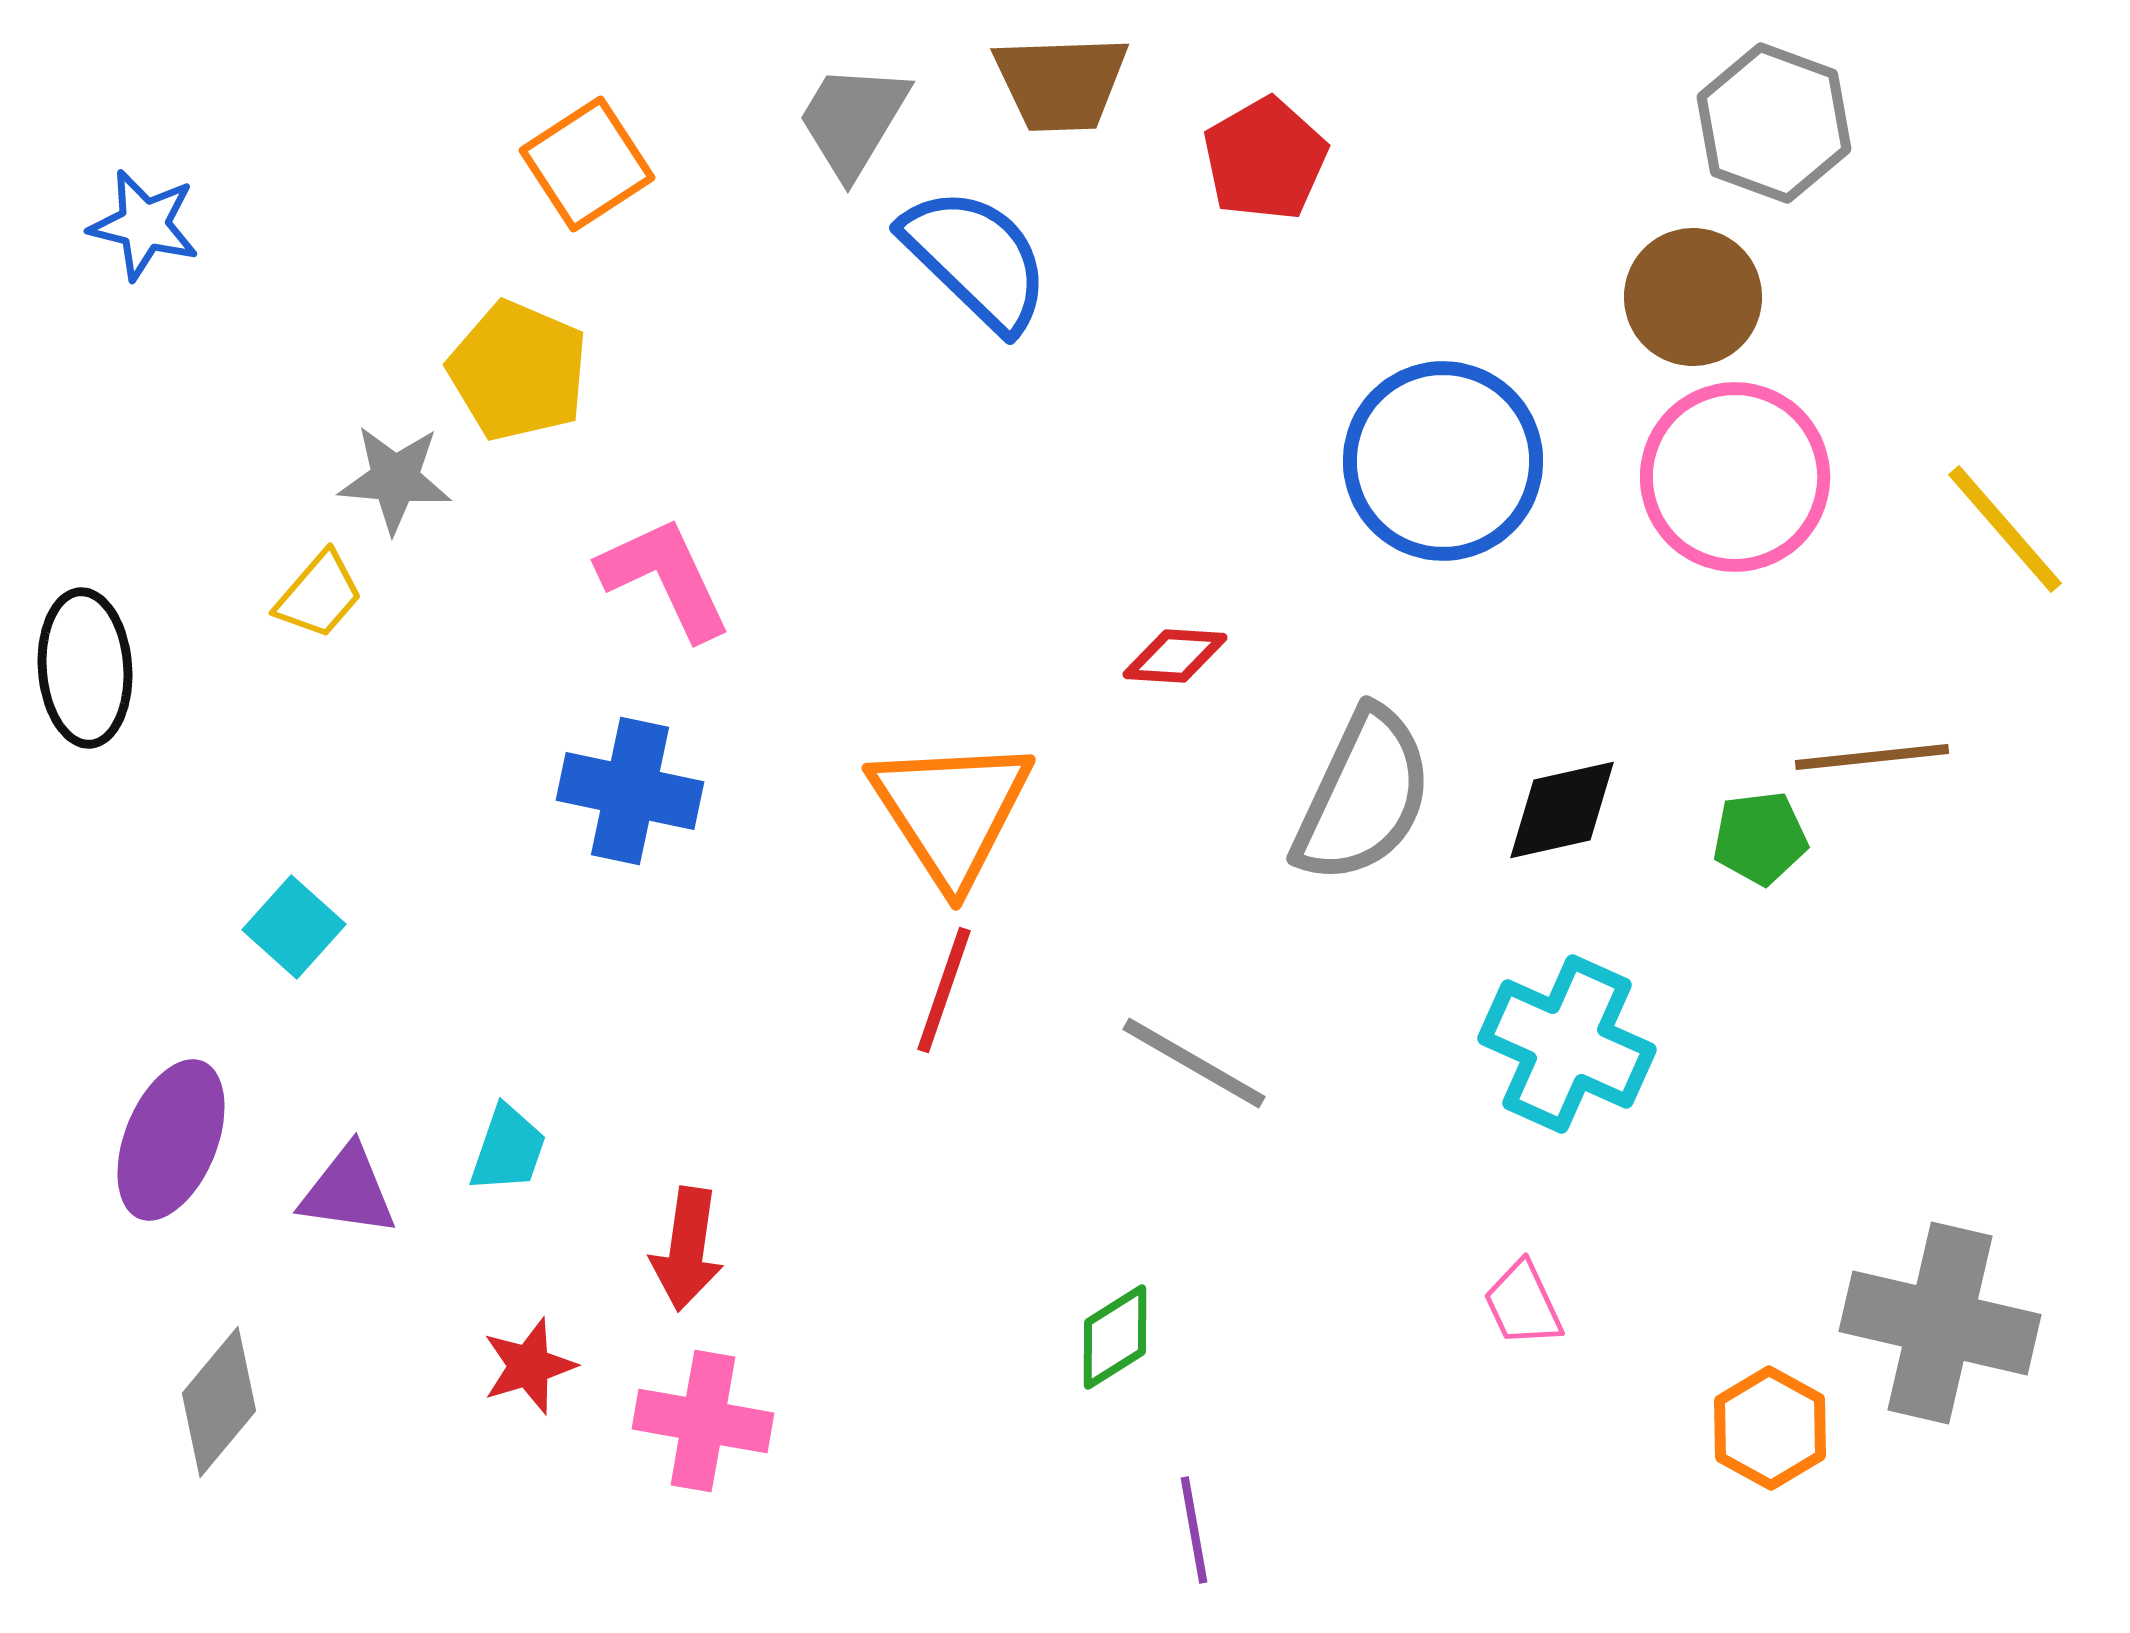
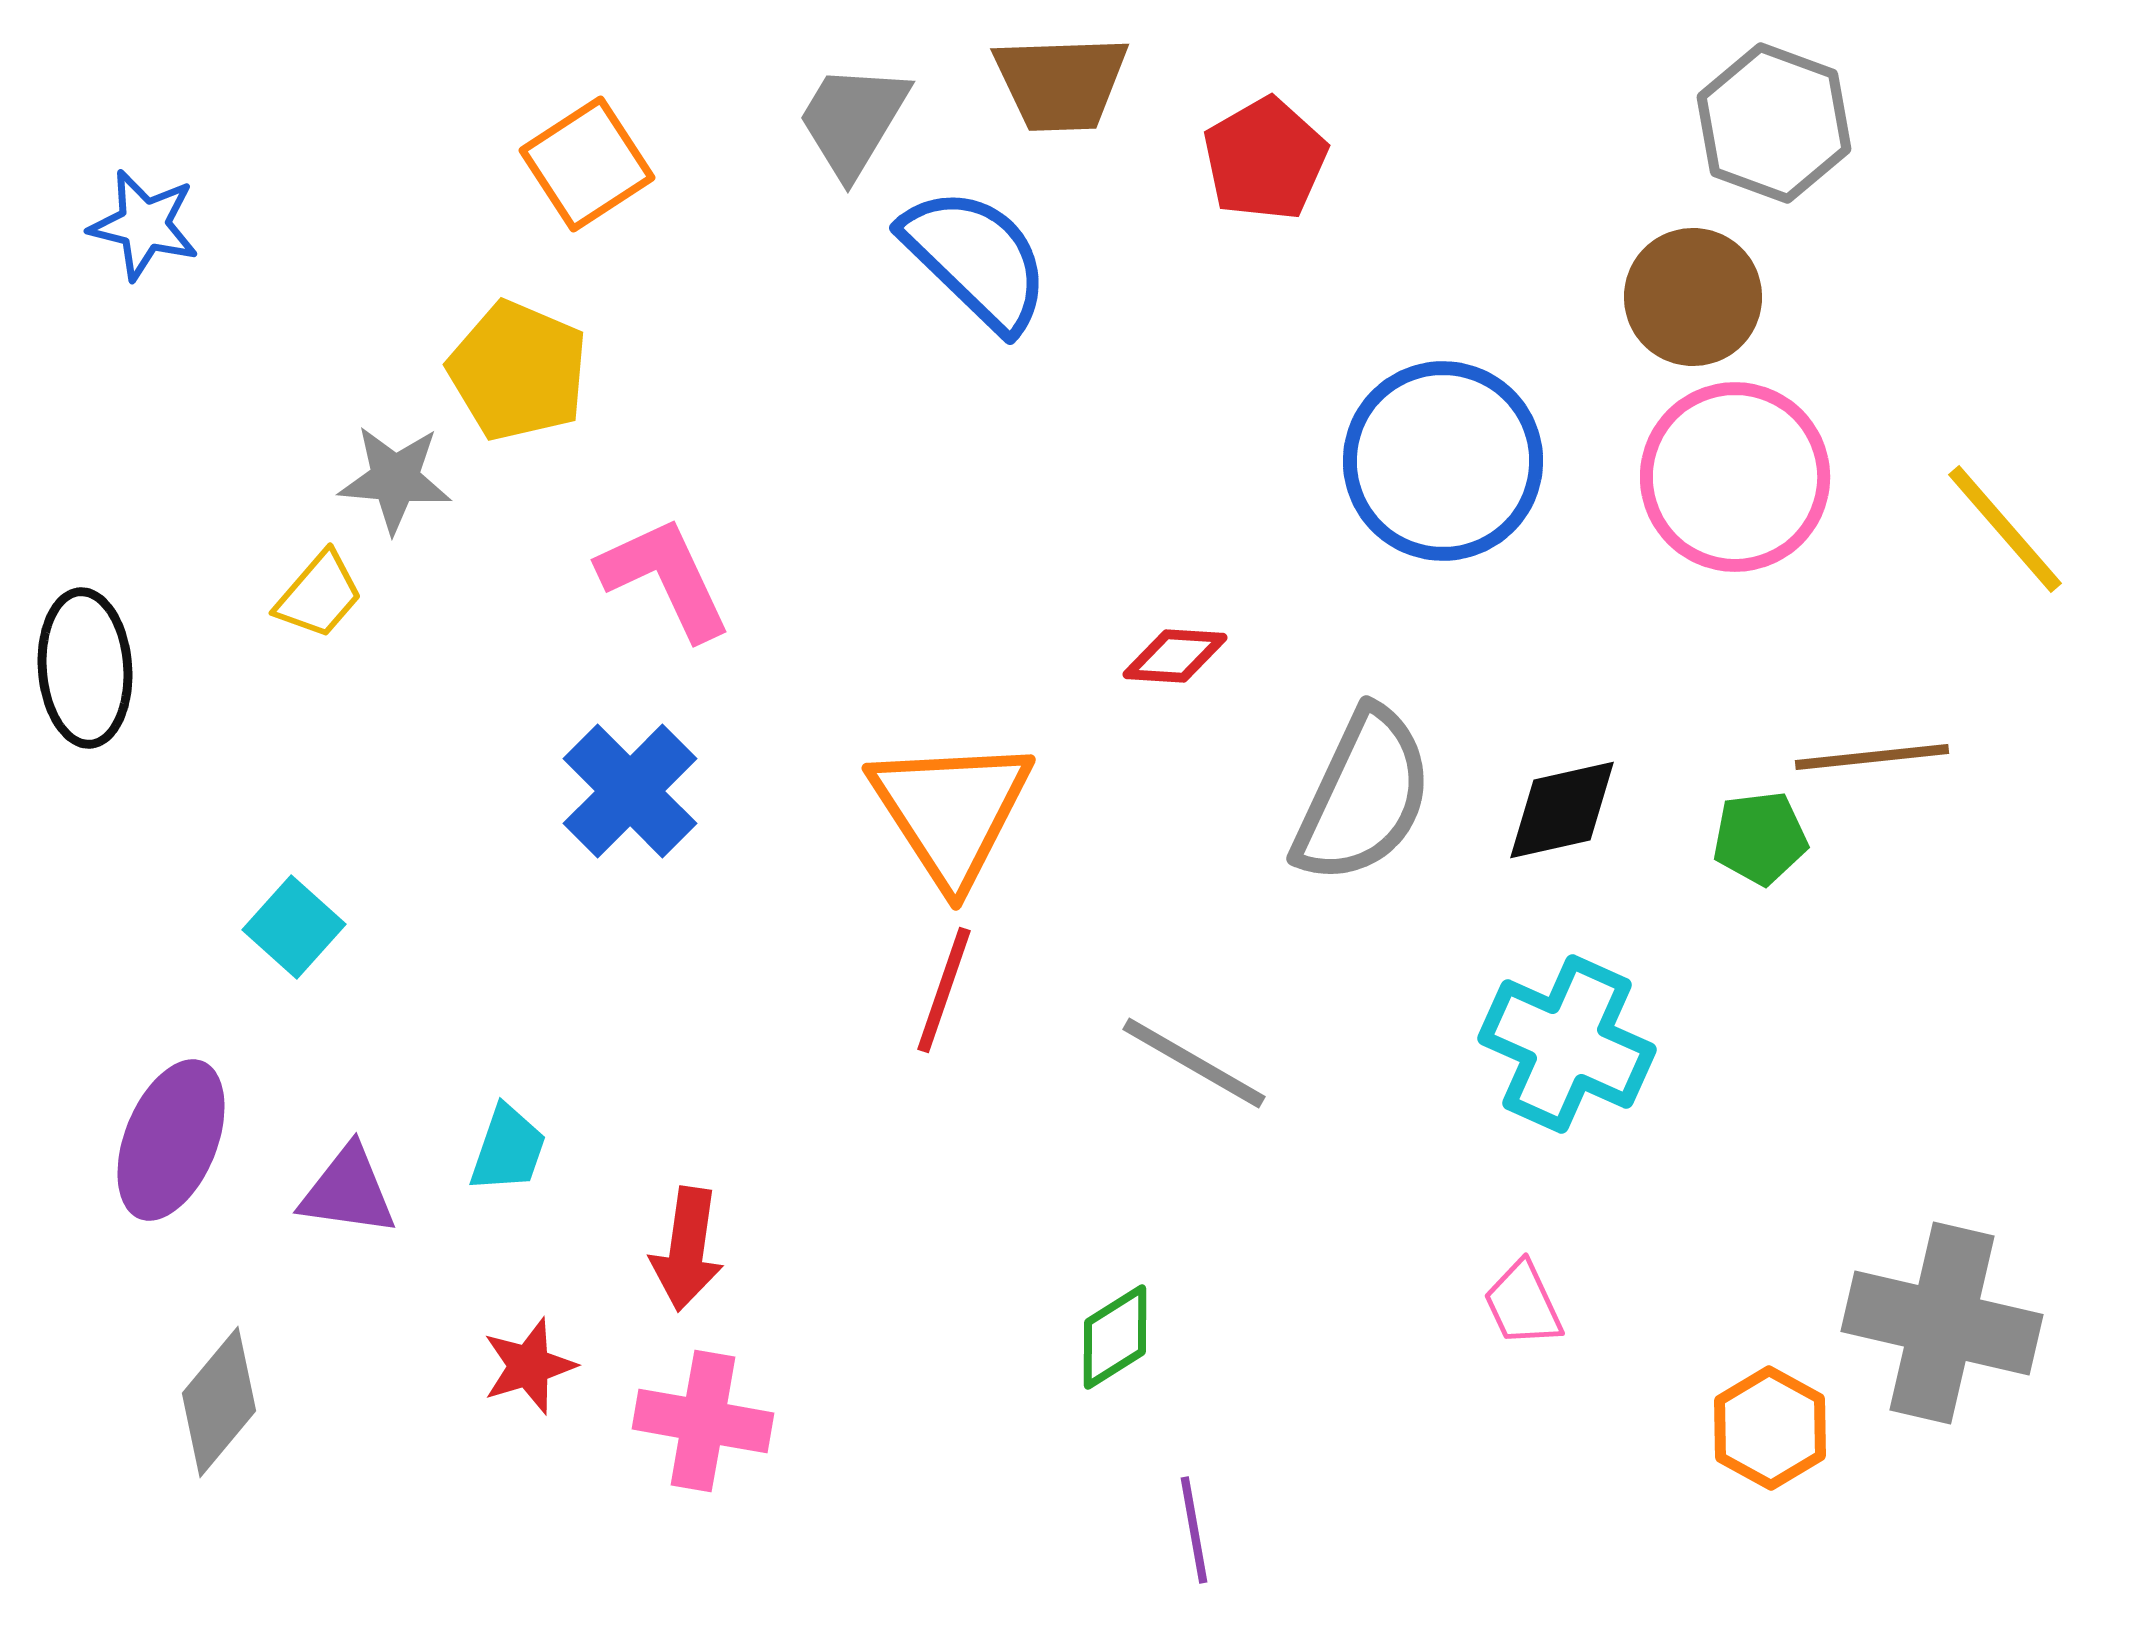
blue cross: rotated 33 degrees clockwise
gray cross: moved 2 px right
